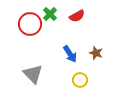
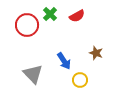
red circle: moved 3 px left, 1 px down
blue arrow: moved 6 px left, 7 px down
